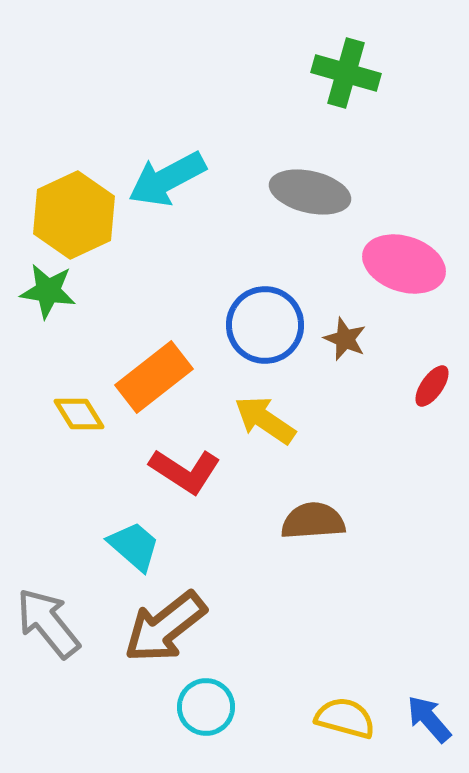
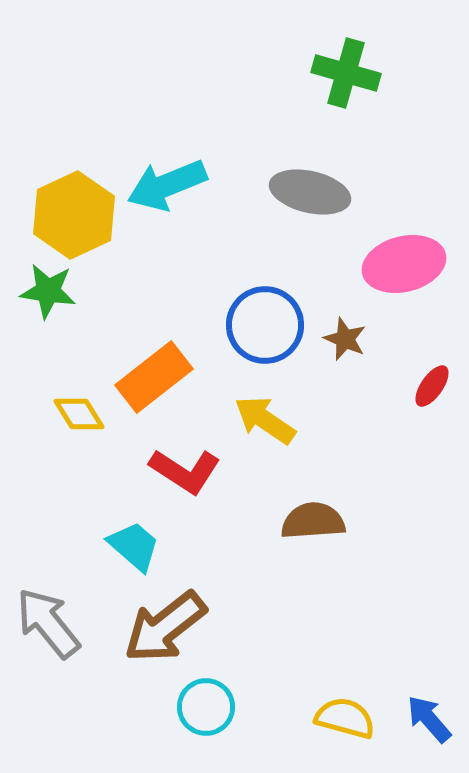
cyan arrow: moved 6 px down; rotated 6 degrees clockwise
pink ellipse: rotated 32 degrees counterclockwise
